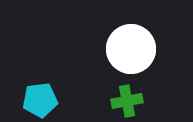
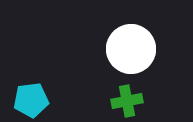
cyan pentagon: moved 9 px left
